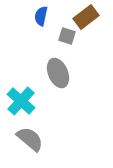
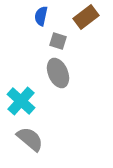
gray square: moved 9 px left, 5 px down
